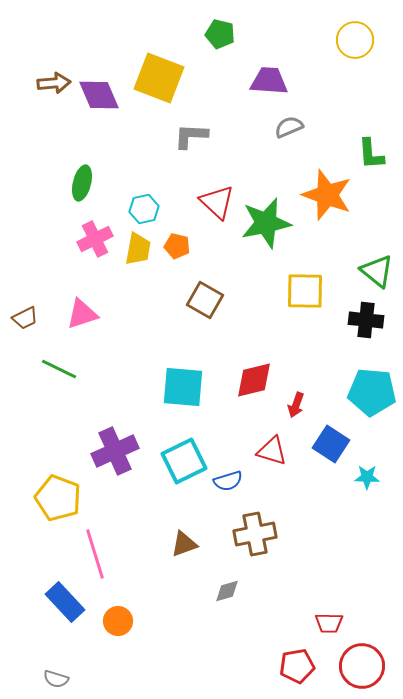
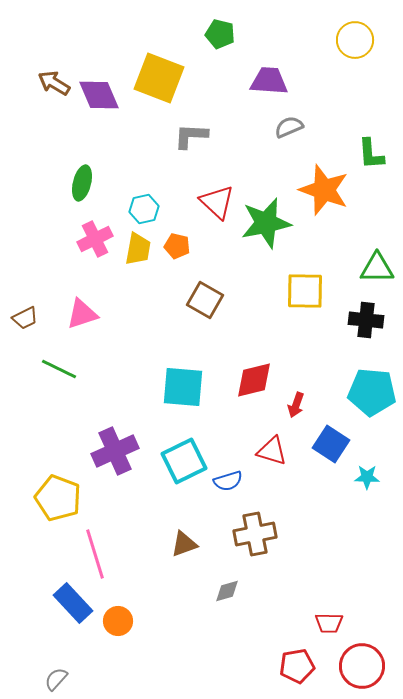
brown arrow at (54, 83): rotated 144 degrees counterclockwise
orange star at (327, 195): moved 3 px left, 5 px up
green triangle at (377, 271): moved 3 px up; rotated 39 degrees counterclockwise
blue rectangle at (65, 602): moved 8 px right, 1 px down
gray semicircle at (56, 679): rotated 115 degrees clockwise
